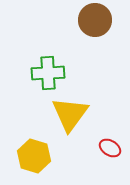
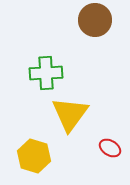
green cross: moved 2 px left
